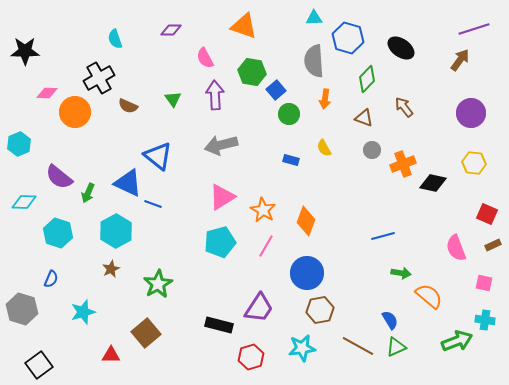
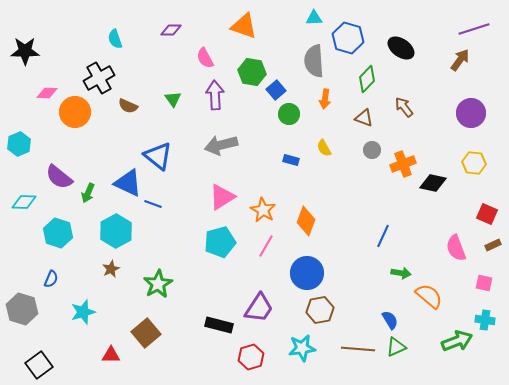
blue line at (383, 236): rotated 50 degrees counterclockwise
brown line at (358, 346): moved 3 px down; rotated 24 degrees counterclockwise
